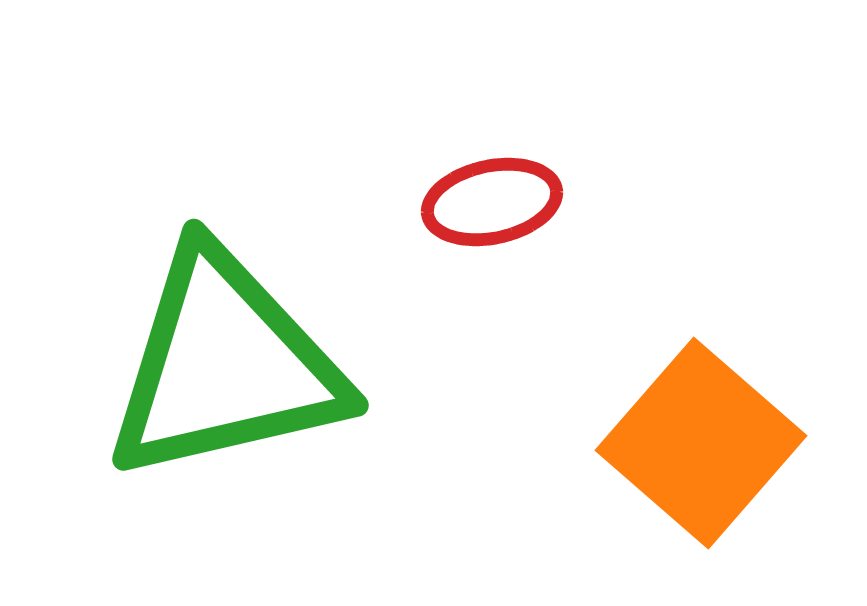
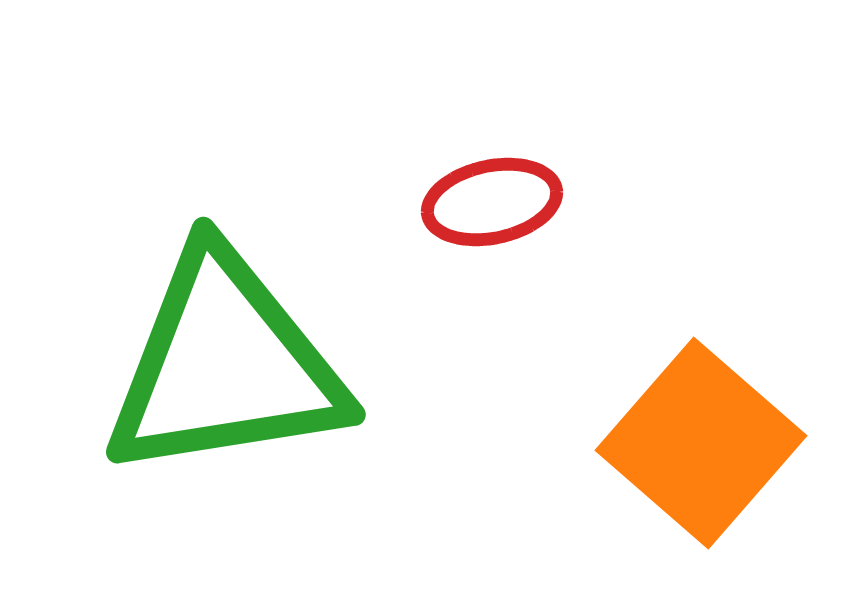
green triangle: rotated 4 degrees clockwise
